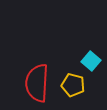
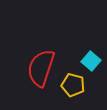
red semicircle: moved 4 px right, 15 px up; rotated 15 degrees clockwise
